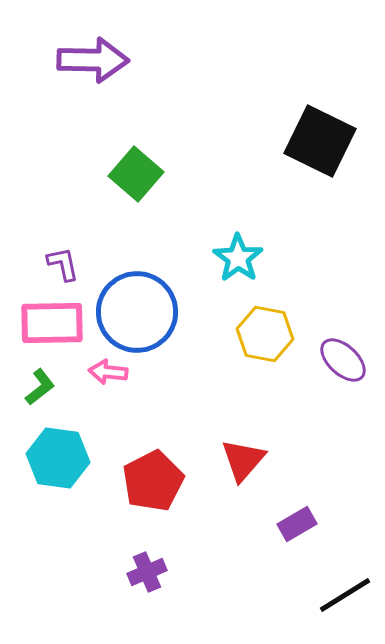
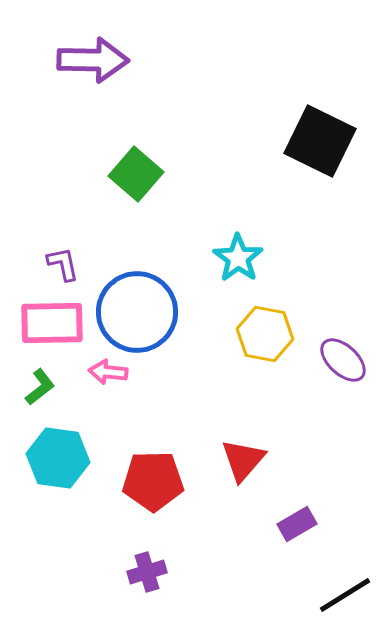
red pentagon: rotated 26 degrees clockwise
purple cross: rotated 6 degrees clockwise
